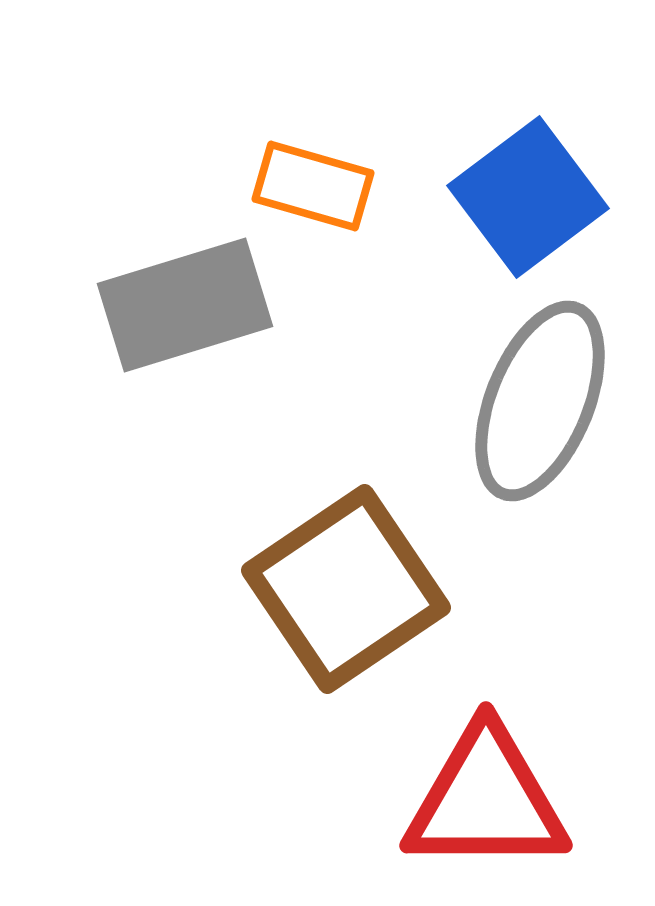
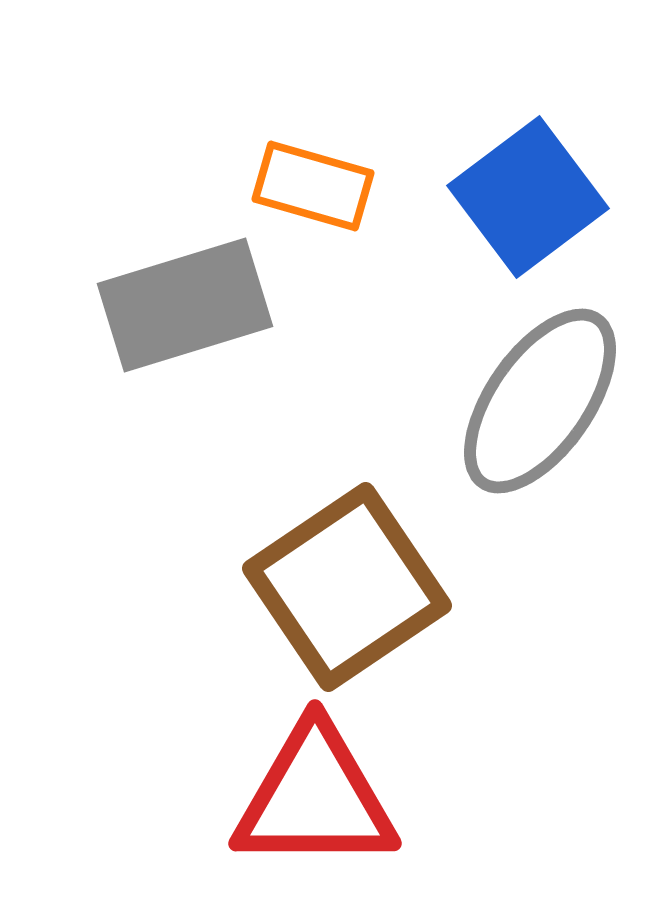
gray ellipse: rotated 13 degrees clockwise
brown square: moved 1 px right, 2 px up
red triangle: moved 171 px left, 2 px up
